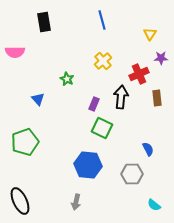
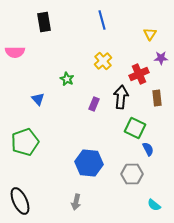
green square: moved 33 px right
blue hexagon: moved 1 px right, 2 px up
